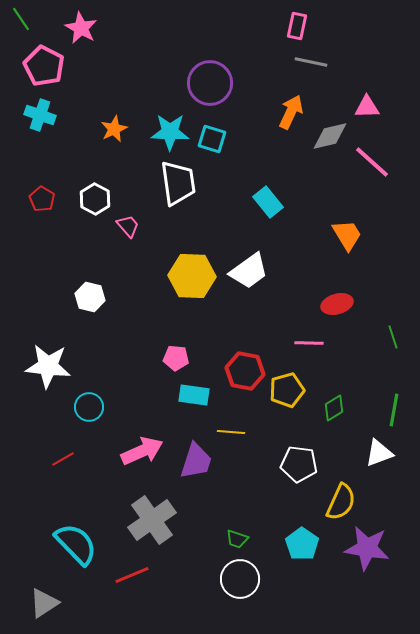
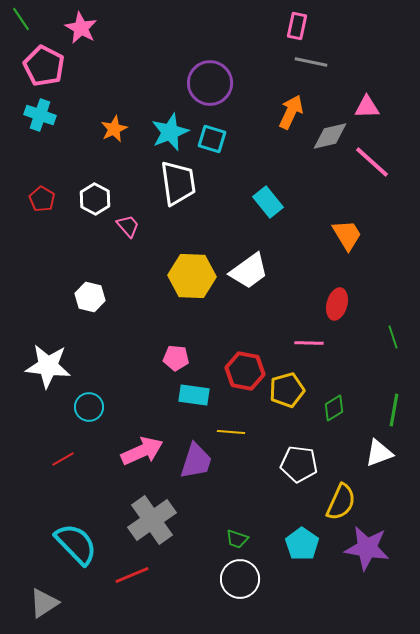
cyan star at (170, 132): rotated 24 degrees counterclockwise
red ellipse at (337, 304): rotated 60 degrees counterclockwise
